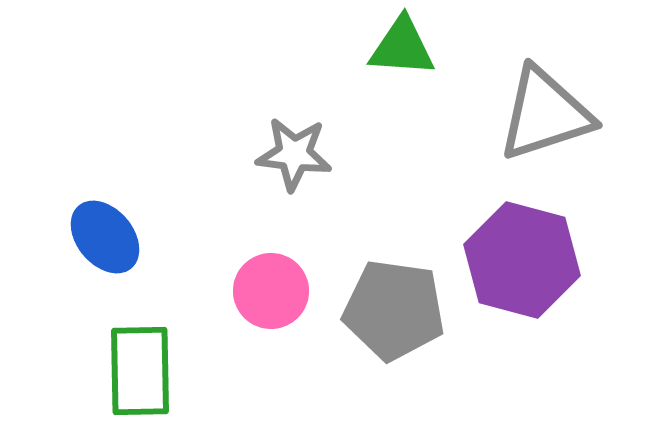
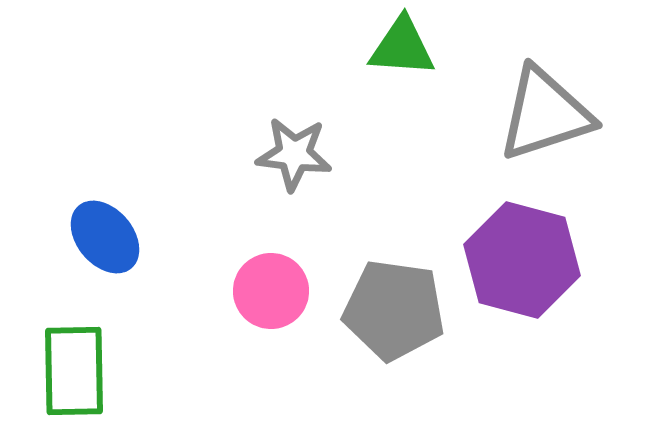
green rectangle: moved 66 px left
